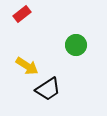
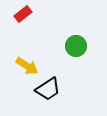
red rectangle: moved 1 px right
green circle: moved 1 px down
